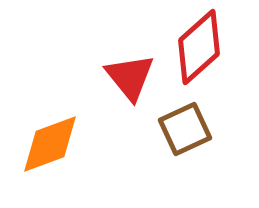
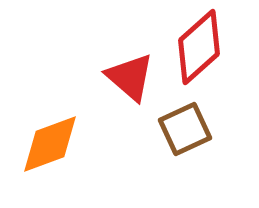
red triangle: rotated 10 degrees counterclockwise
